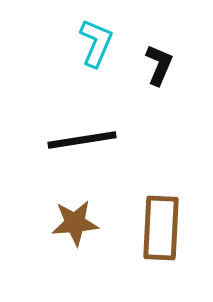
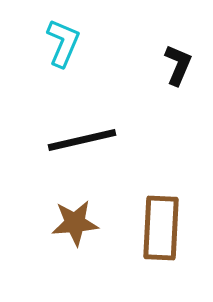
cyan L-shape: moved 33 px left
black L-shape: moved 19 px right
black line: rotated 4 degrees counterclockwise
